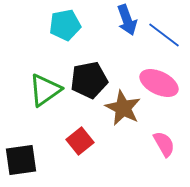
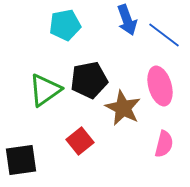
pink ellipse: moved 1 px right, 3 px down; rotated 48 degrees clockwise
pink semicircle: rotated 44 degrees clockwise
